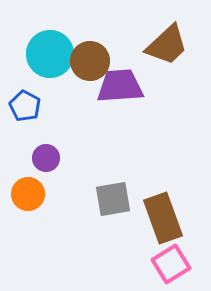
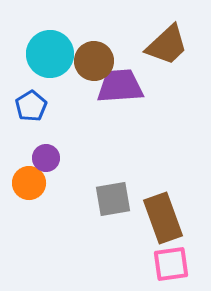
brown circle: moved 4 px right
blue pentagon: moved 6 px right; rotated 12 degrees clockwise
orange circle: moved 1 px right, 11 px up
pink square: rotated 24 degrees clockwise
